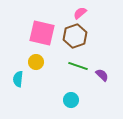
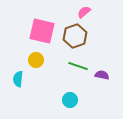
pink semicircle: moved 4 px right, 1 px up
pink square: moved 2 px up
yellow circle: moved 2 px up
purple semicircle: rotated 32 degrees counterclockwise
cyan circle: moved 1 px left
